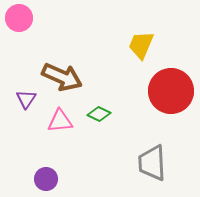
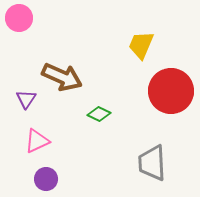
pink triangle: moved 23 px left, 20 px down; rotated 20 degrees counterclockwise
